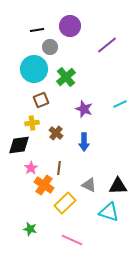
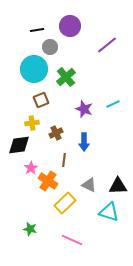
cyan line: moved 7 px left
brown cross: rotated 24 degrees clockwise
brown line: moved 5 px right, 8 px up
orange cross: moved 4 px right, 4 px up
